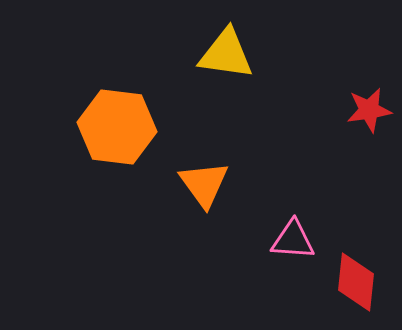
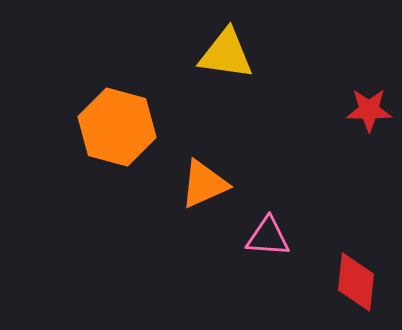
red star: rotated 9 degrees clockwise
orange hexagon: rotated 8 degrees clockwise
orange triangle: rotated 42 degrees clockwise
pink triangle: moved 25 px left, 3 px up
